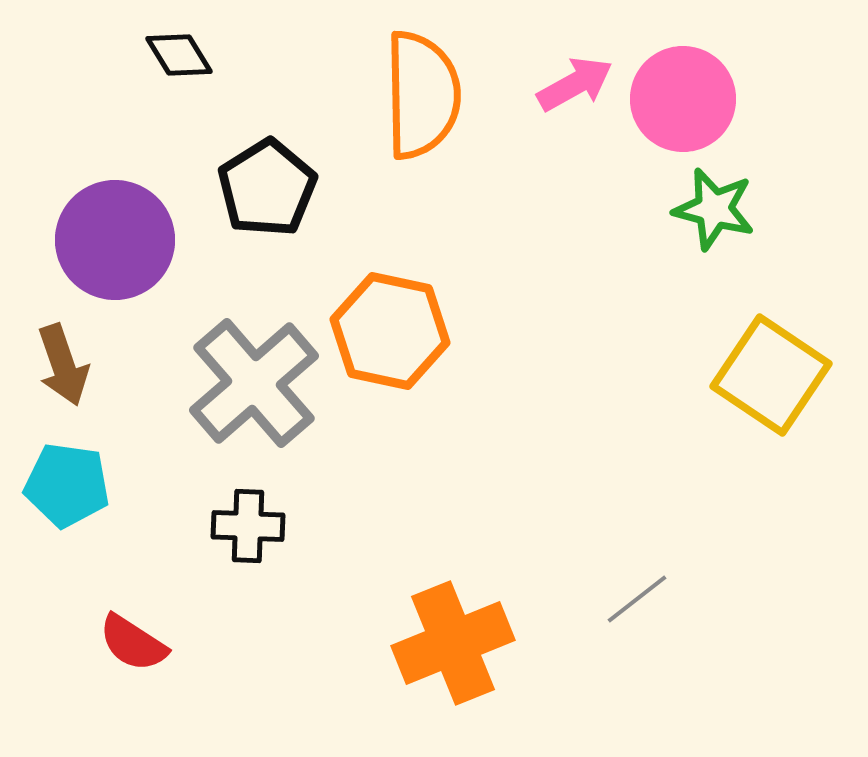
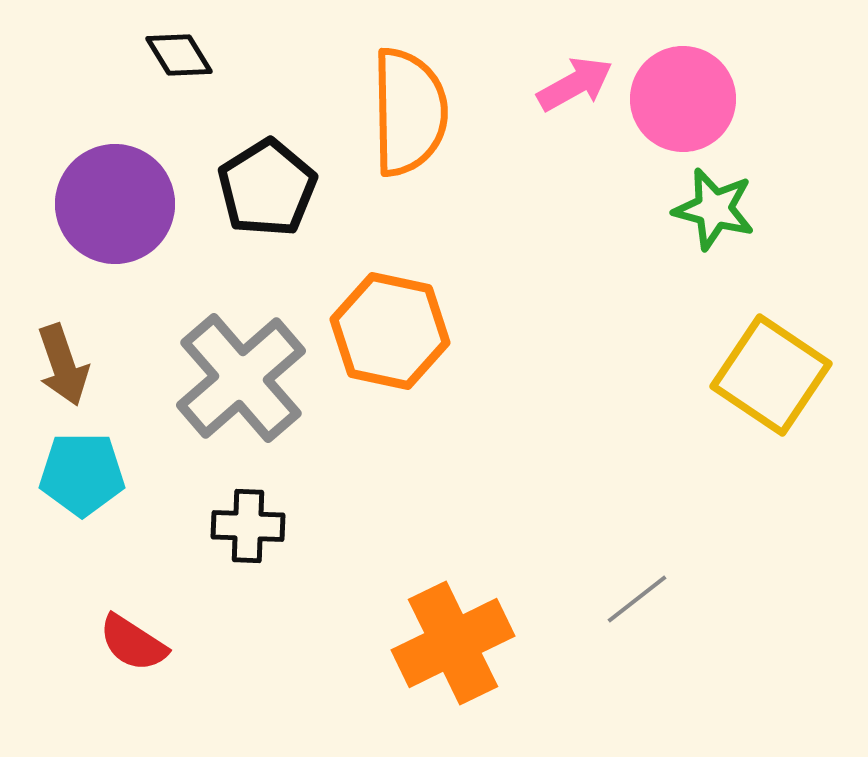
orange semicircle: moved 13 px left, 17 px down
purple circle: moved 36 px up
gray cross: moved 13 px left, 5 px up
cyan pentagon: moved 15 px right, 11 px up; rotated 8 degrees counterclockwise
orange cross: rotated 4 degrees counterclockwise
